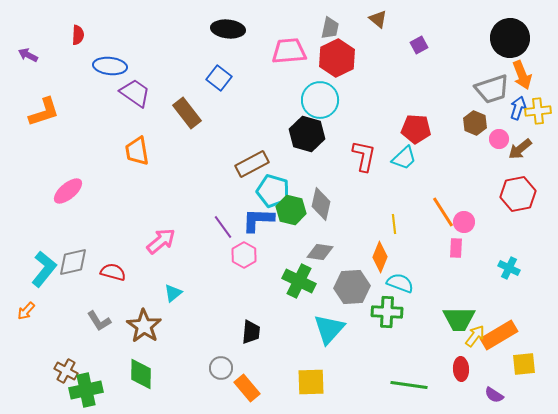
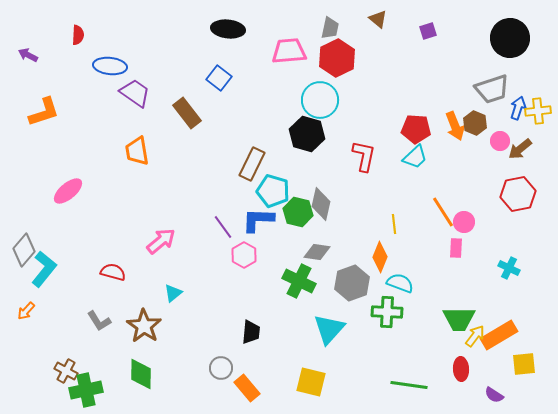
purple square at (419, 45): moved 9 px right, 14 px up; rotated 12 degrees clockwise
orange arrow at (522, 75): moved 67 px left, 51 px down
pink circle at (499, 139): moved 1 px right, 2 px down
cyan trapezoid at (404, 158): moved 11 px right, 1 px up
brown rectangle at (252, 164): rotated 36 degrees counterclockwise
green hexagon at (291, 210): moved 7 px right, 2 px down
gray diamond at (320, 252): moved 3 px left
gray diamond at (73, 262): moved 49 px left, 12 px up; rotated 36 degrees counterclockwise
gray hexagon at (352, 287): moved 4 px up; rotated 16 degrees counterclockwise
yellow square at (311, 382): rotated 16 degrees clockwise
